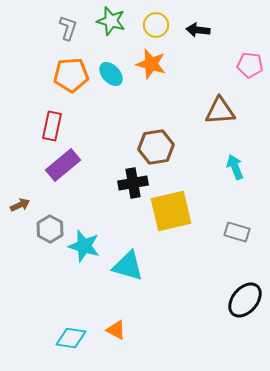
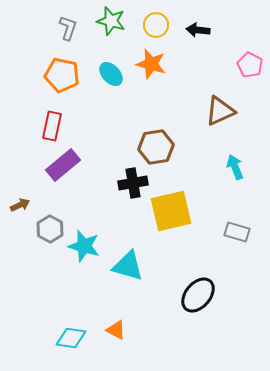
pink pentagon: rotated 20 degrees clockwise
orange pentagon: moved 9 px left; rotated 16 degrees clockwise
brown triangle: rotated 20 degrees counterclockwise
black ellipse: moved 47 px left, 5 px up
